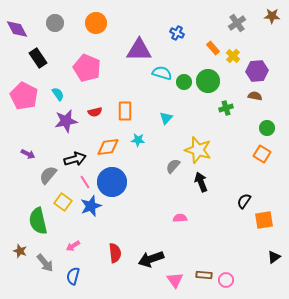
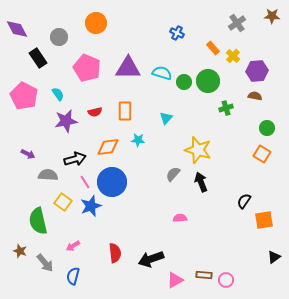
gray circle at (55, 23): moved 4 px right, 14 px down
purple triangle at (139, 50): moved 11 px left, 18 px down
gray semicircle at (173, 166): moved 8 px down
gray semicircle at (48, 175): rotated 54 degrees clockwise
pink triangle at (175, 280): rotated 36 degrees clockwise
